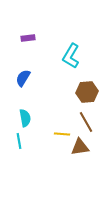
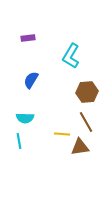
blue semicircle: moved 8 px right, 2 px down
cyan semicircle: rotated 102 degrees clockwise
